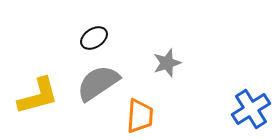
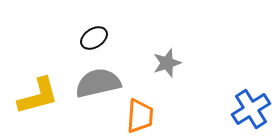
gray semicircle: rotated 21 degrees clockwise
